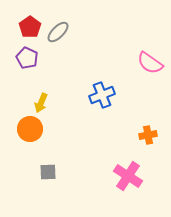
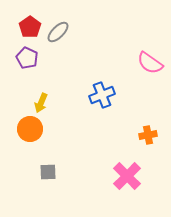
pink cross: moved 1 px left; rotated 12 degrees clockwise
